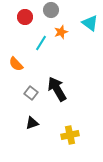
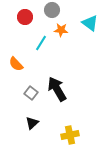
gray circle: moved 1 px right
orange star: moved 2 px up; rotated 24 degrees clockwise
black triangle: rotated 24 degrees counterclockwise
